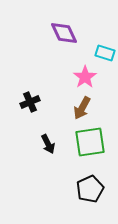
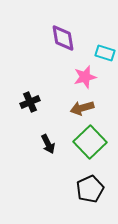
purple diamond: moved 1 px left, 5 px down; rotated 16 degrees clockwise
pink star: rotated 20 degrees clockwise
brown arrow: rotated 45 degrees clockwise
green square: rotated 36 degrees counterclockwise
